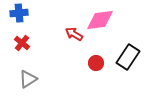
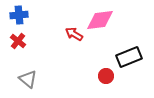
blue cross: moved 2 px down
red cross: moved 4 px left, 2 px up
black rectangle: moved 1 px right; rotated 35 degrees clockwise
red circle: moved 10 px right, 13 px down
gray triangle: rotated 48 degrees counterclockwise
